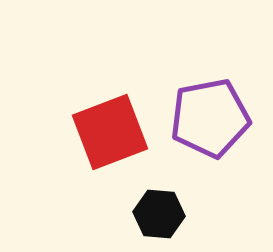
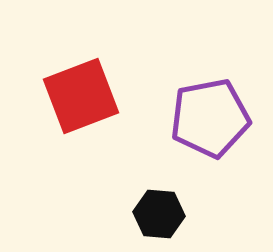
red square: moved 29 px left, 36 px up
